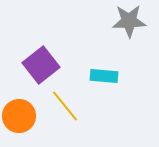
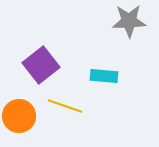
yellow line: rotated 32 degrees counterclockwise
